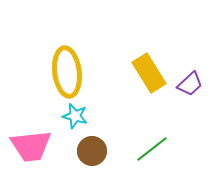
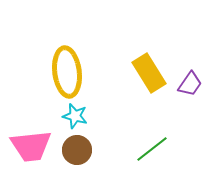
purple trapezoid: rotated 12 degrees counterclockwise
brown circle: moved 15 px left, 1 px up
